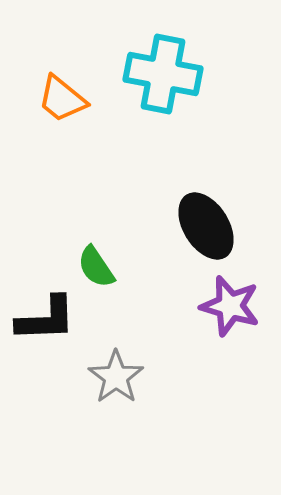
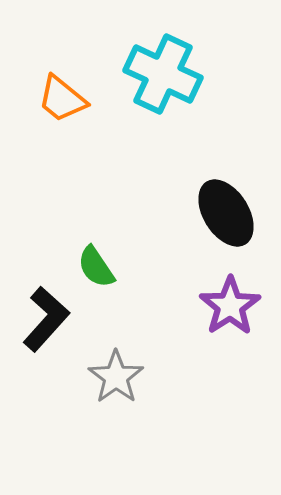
cyan cross: rotated 14 degrees clockwise
black ellipse: moved 20 px right, 13 px up
purple star: rotated 22 degrees clockwise
black L-shape: rotated 46 degrees counterclockwise
